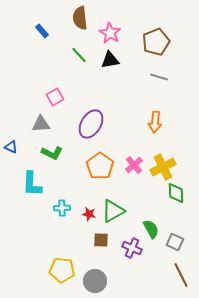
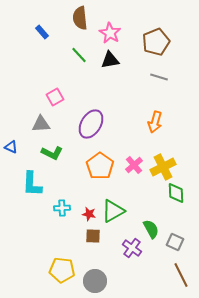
blue rectangle: moved 1 px down
orange arrow: rotated 10 degrees clockwise
brown square: moved 8 px left, 4 px up
purple cross: rotated 12 degrees clockwise
